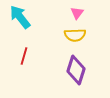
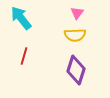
cyan arrow: moved 1 px right, 1 px down
